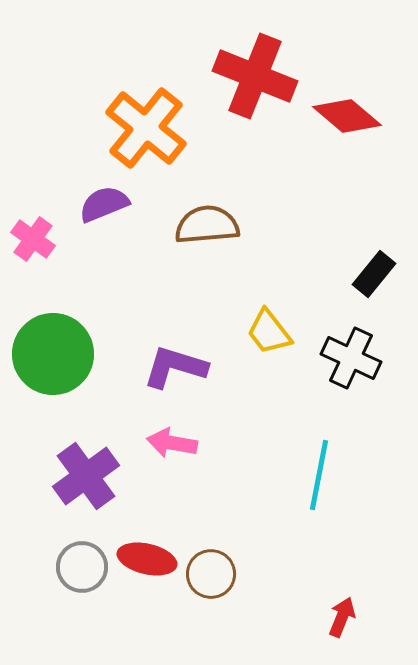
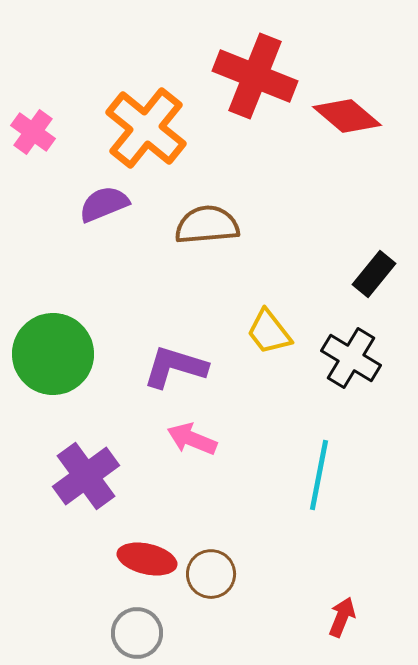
pink cross: moved 107 px up
black cross: rotated 6 degrees clockwise
pink arrow: moved 20 px right, 4 px up; rotated 12 degrees clockwise
gray circle: moved 55 px right, 66 px down
